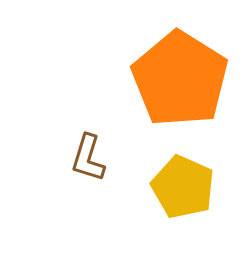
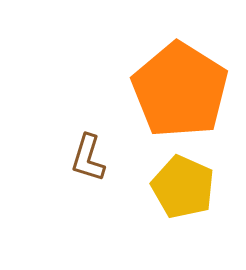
orange pentagon: moved 11 px down
